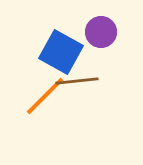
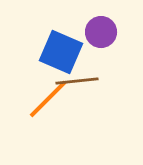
blue square: rotated 6 degrees counterclockwise
orange line: moved 3 px right, 3 px down
